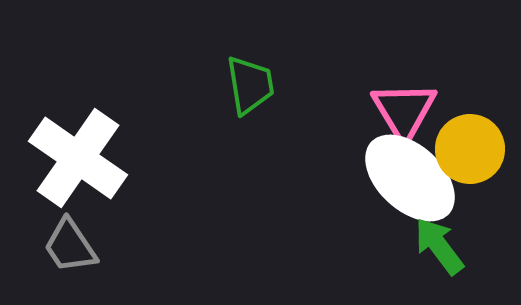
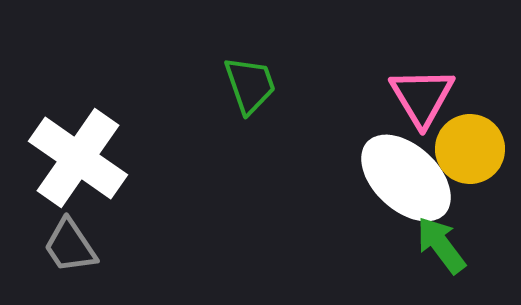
green trapezoid: rotated 10 degrees counterclockwise
pink triangle: moved 18 px right, 14 px up
white ellipse: moved 4 px left
green arrow: moved 2 px right, 1 px up
